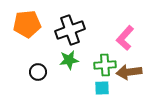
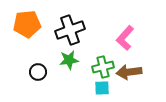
green cross: moved 2 px left, 2 px down; rotated 10 degrees counterclockwise
